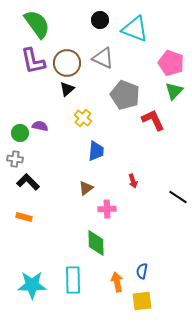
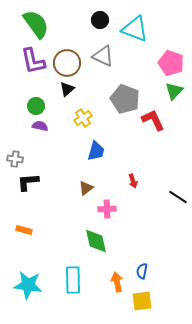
green semicircle: moved 1 px left
gray triangle: moved 2 px up
gray pentagon: moved 4 px down
yellow cross: rotated 18 degrees clockwise
green circle: moved 16 px right, 27 px up
blue trapezoid: rotated 10 degrees clockwise
black L-shape: rotated 50 degrees counterclockwise
orange rectangle: moved 13 px down
green diamond: moved 2 px up; rotated 12 degrees counterclockwise
cyan star: moved 4 px left; rotated 8 degrees clockwise
